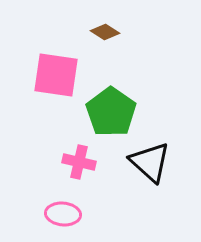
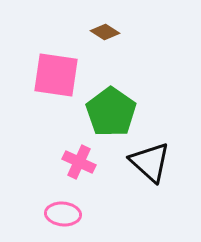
pink cross: rotated 12 degrees clockwise
